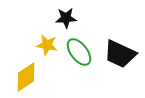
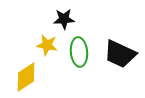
black star: moved 2 px left, 1 px down
green ellipse: rotated 32 degrees clockwise
